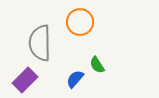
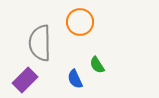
blue semicircle: rotated 66 degrees counterclockwise
